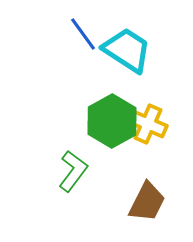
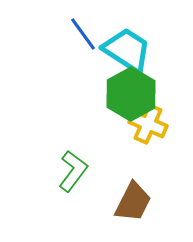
green hexagon: moved 19 px right, 27 px up
brown trapezoid: moved 14 px left
